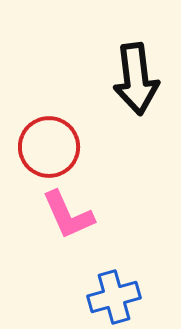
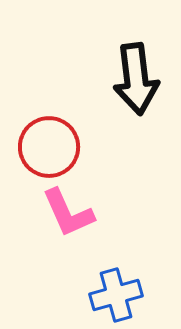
pink L-shape: moved 2 px up
blue cross: moved 2 px right, 2 px up
